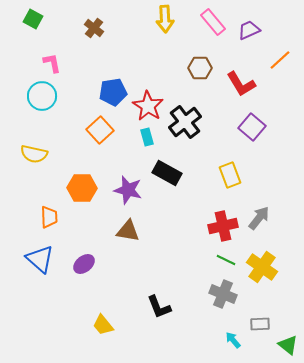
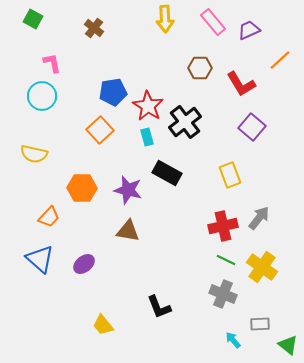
orange trapezoid: rotated 45 degrees clockwise
